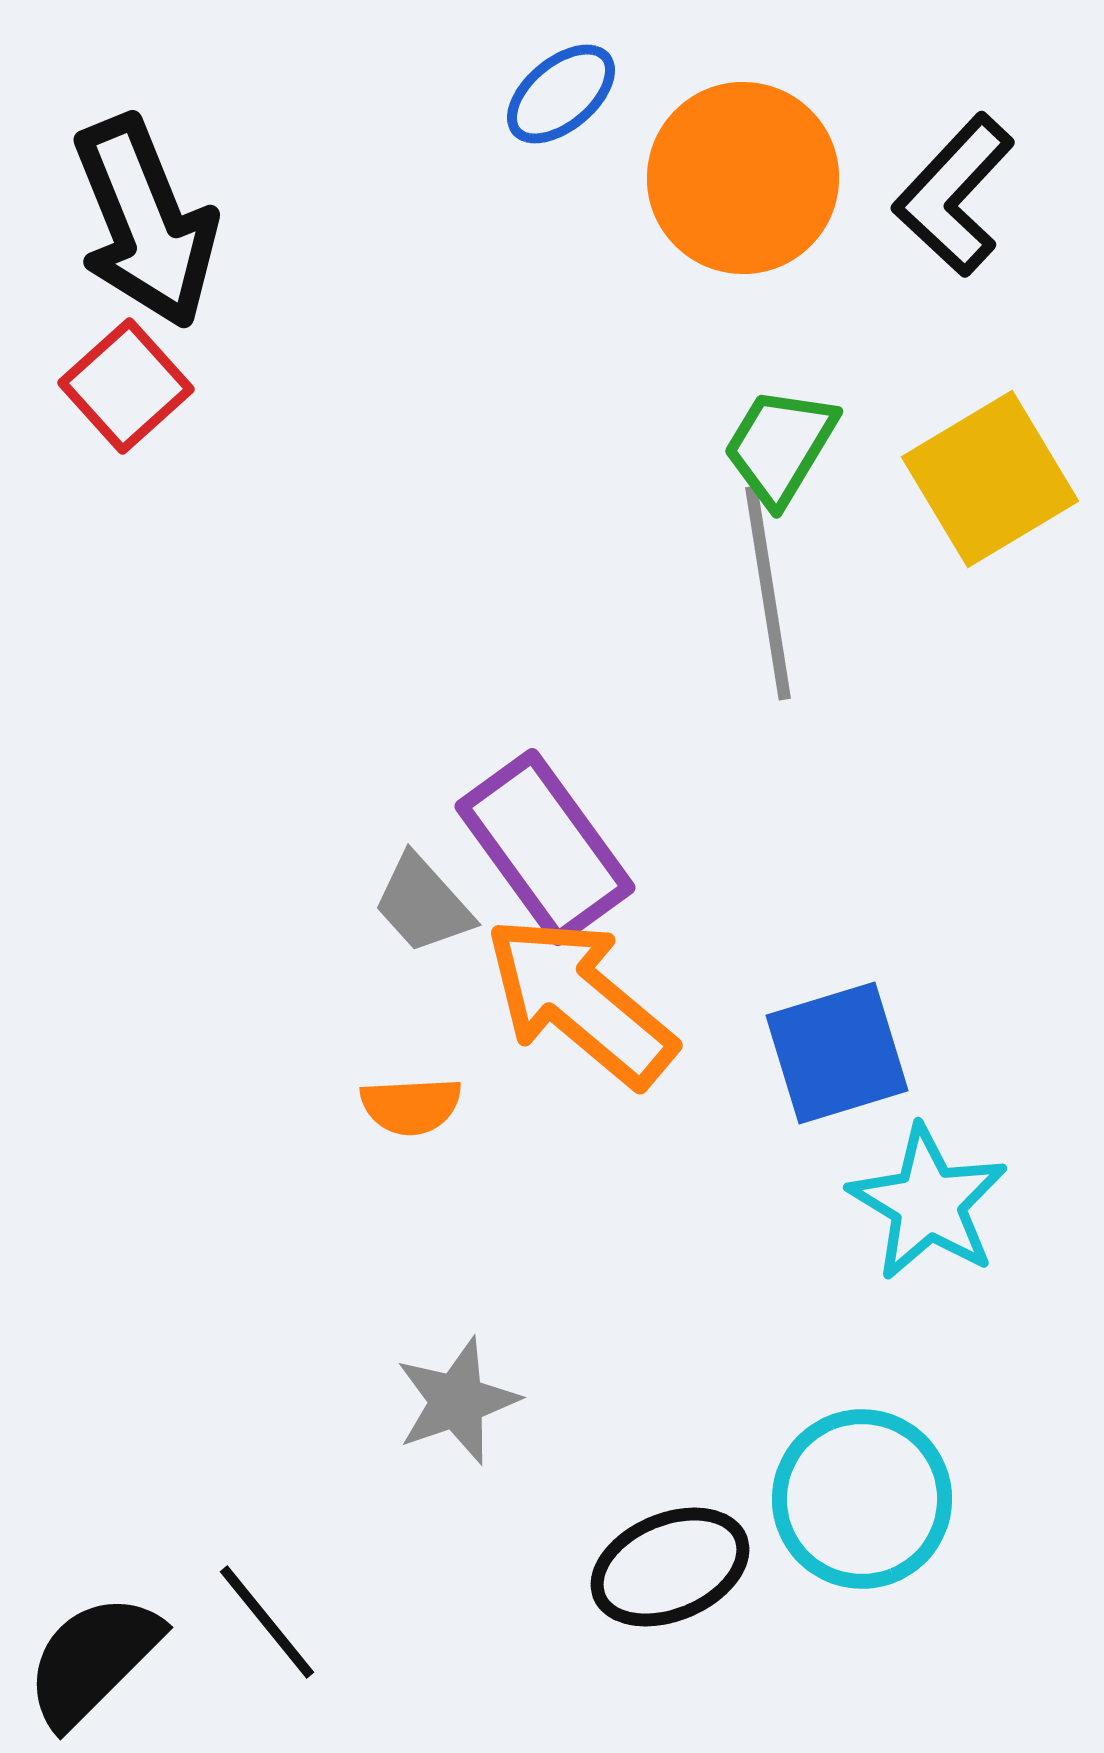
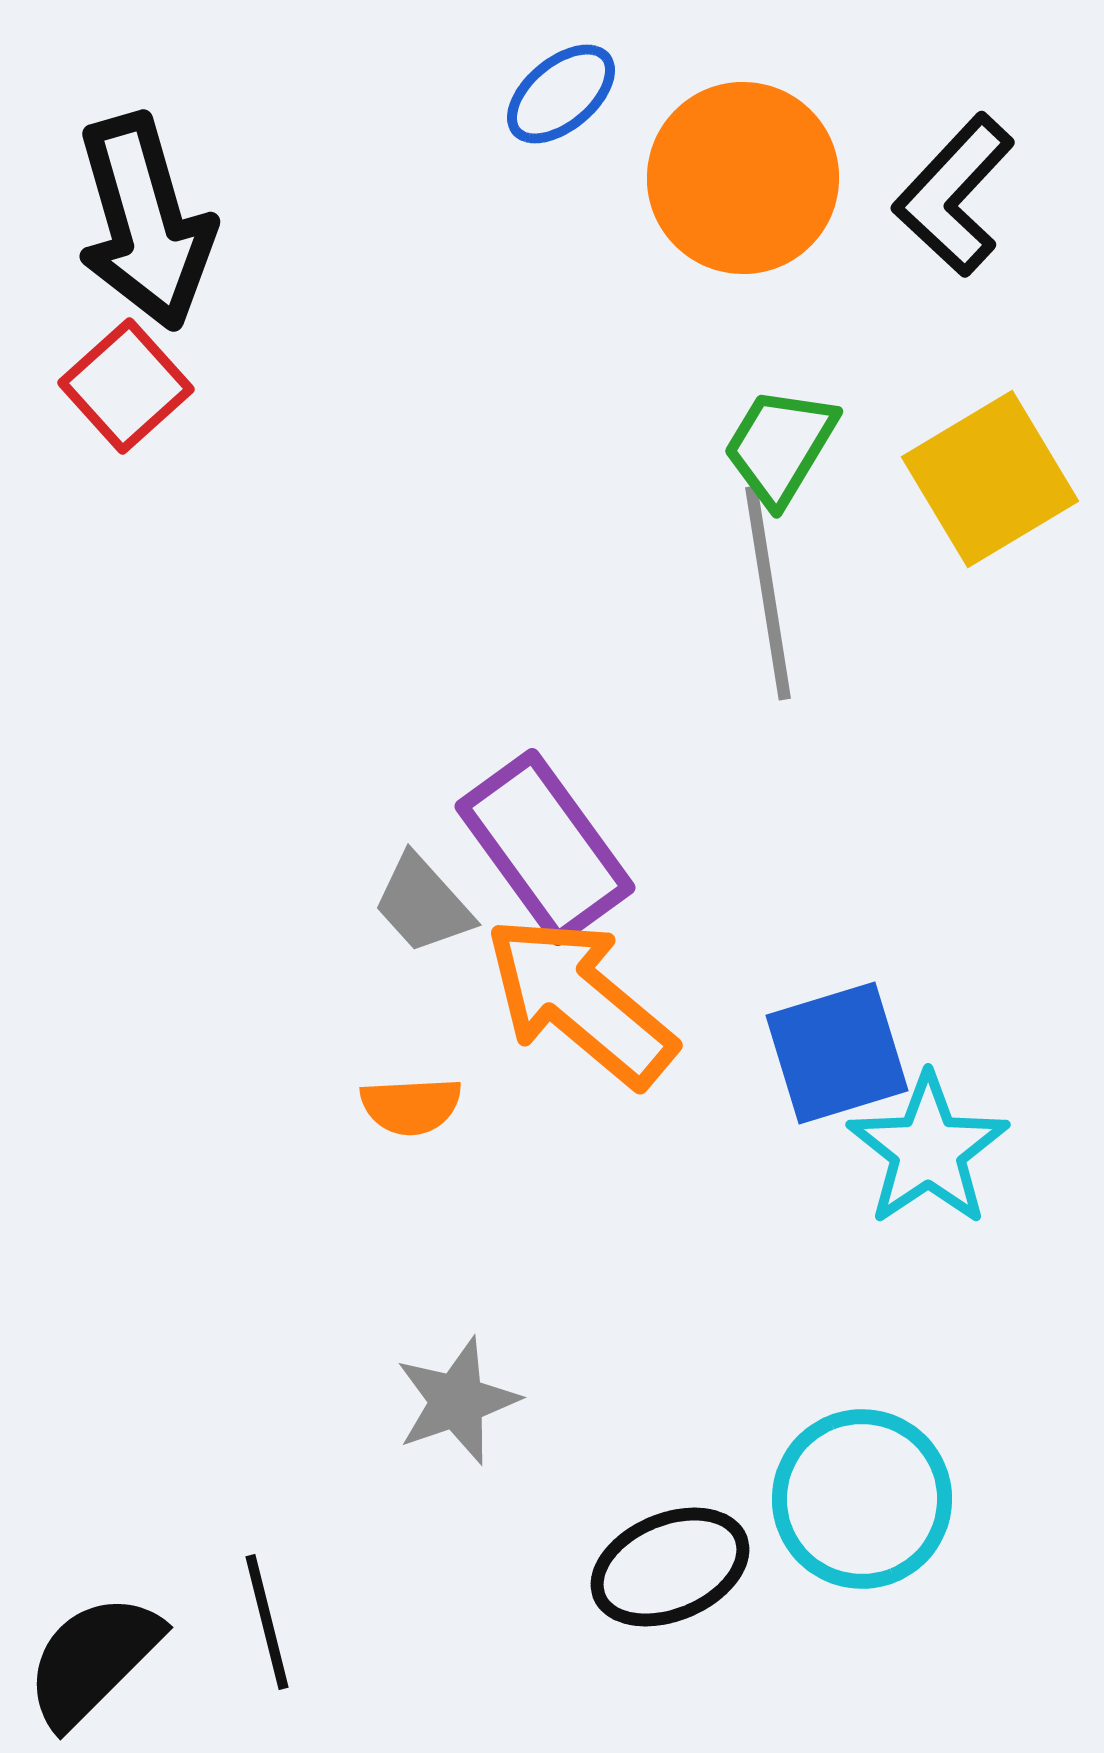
black arrow: rotated 6 degrees clockwise
cyan star: moved 53 px up; rotated 7 degrees clockwise
black line: rotated 25 degrees clockwise
